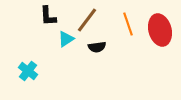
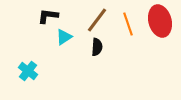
black L-shape: rotated 100 degrees clockwise
brown line: moved 10 px right
red ellipse: moved 9 px up
cyan triangle: moved 2 px left, 2 px up
black semicircle: rotated 78 degrees counterclockwise
